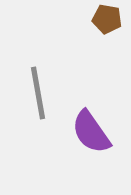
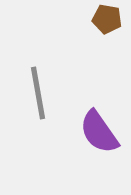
purple semicircle: moved 8 px right
